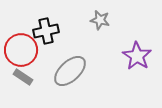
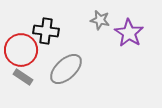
black cross: rotated 20 degrees clockwise
purple star: moved 8 px left, 23 px up
gray ellipse: moved 4 px left, 2 px up
